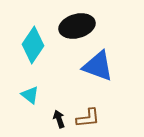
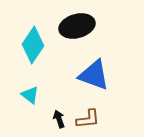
blue triangle: moved 4 px left, 9 px down
brown L-shape: moved 1 px down
